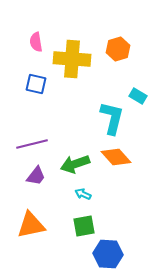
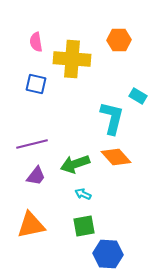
orange hexagon: moved 1 px right, 9 px up; rotated 15 degrees clockwise
